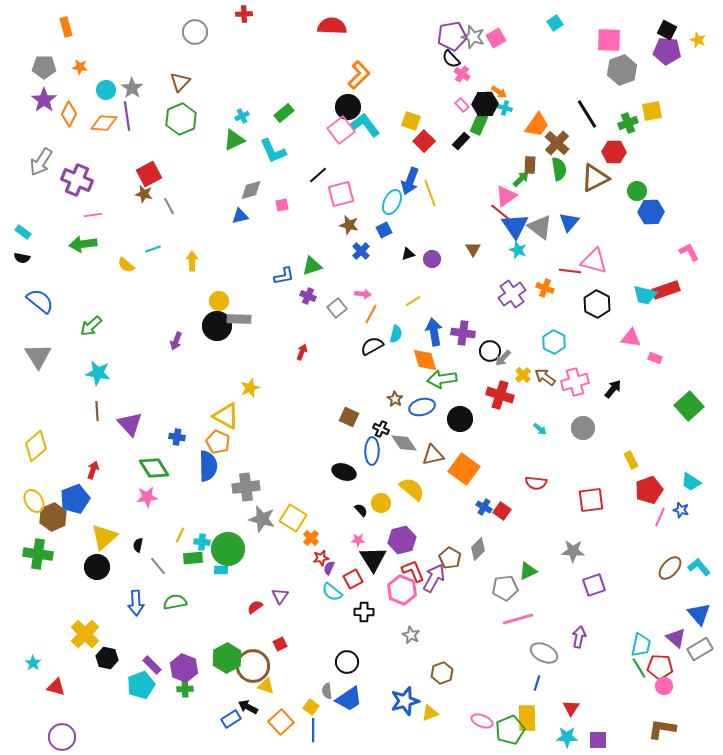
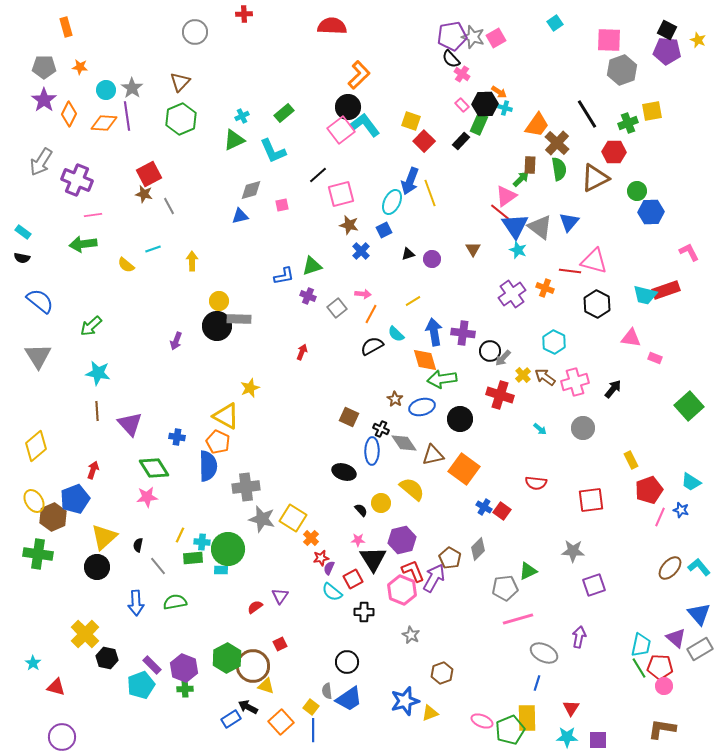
cyan semicircle at (396, 334): rotated 120 degrees clockwise
